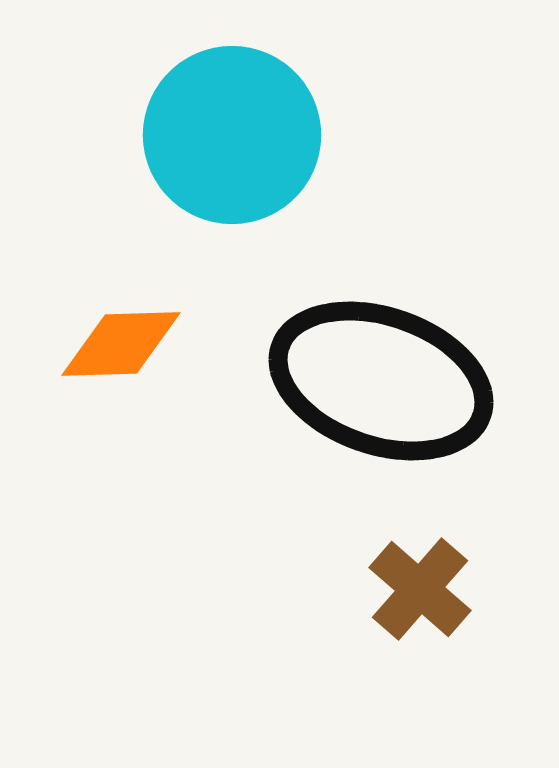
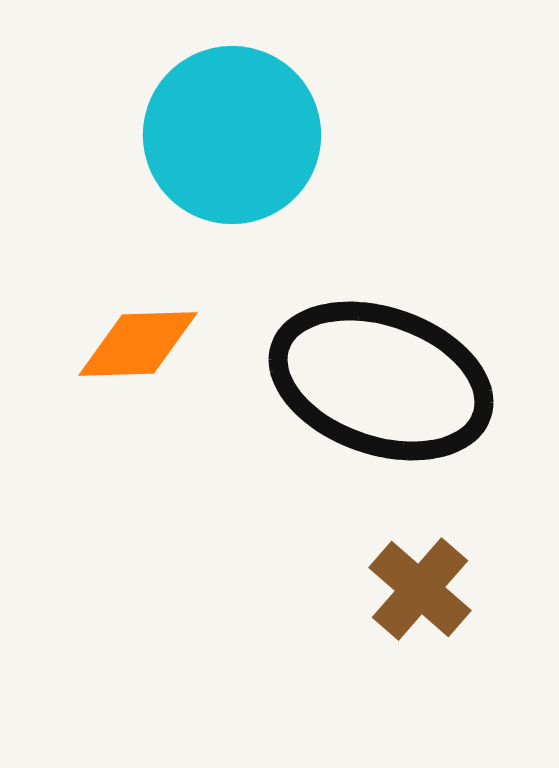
orange diamond: moved 17 px right
